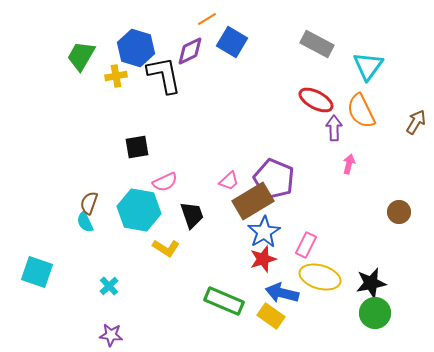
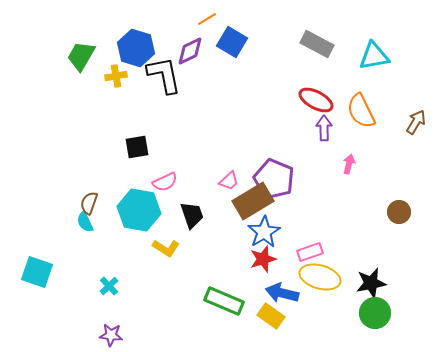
cyan triangle: moved 6 px right, 10 px up; rotated 44 degrees clockwise
purple arrow: moved 10 px left
pink rectangle: moved 4 px right, 7 px down; rotated 45 degrees clockwise
